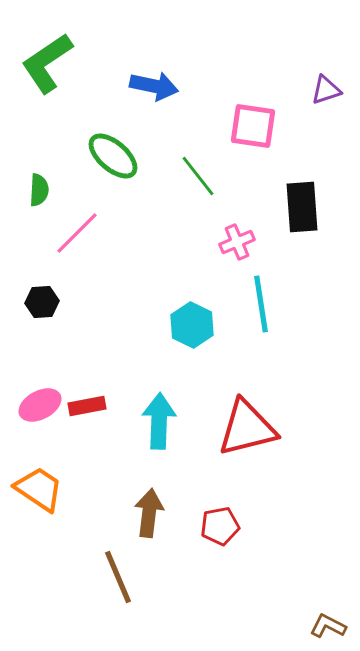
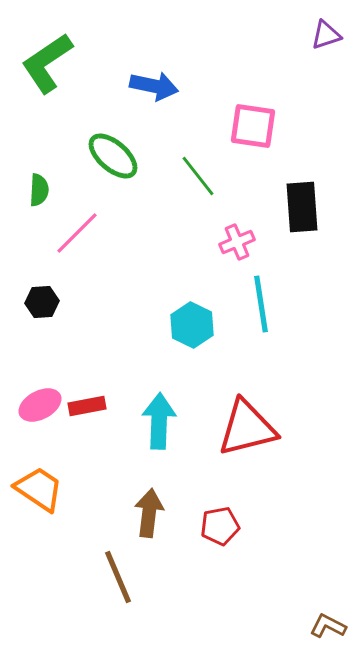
purple triangle: moved 55 px up
